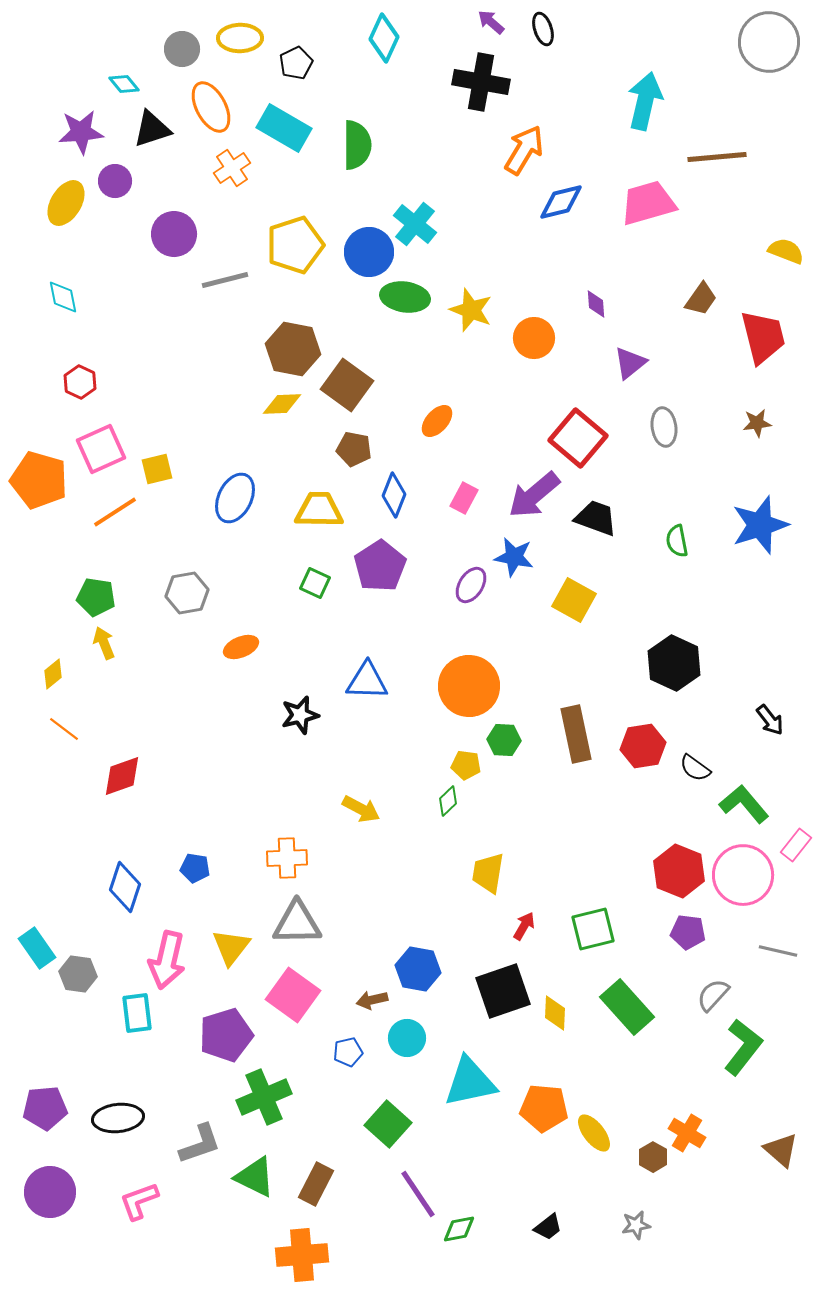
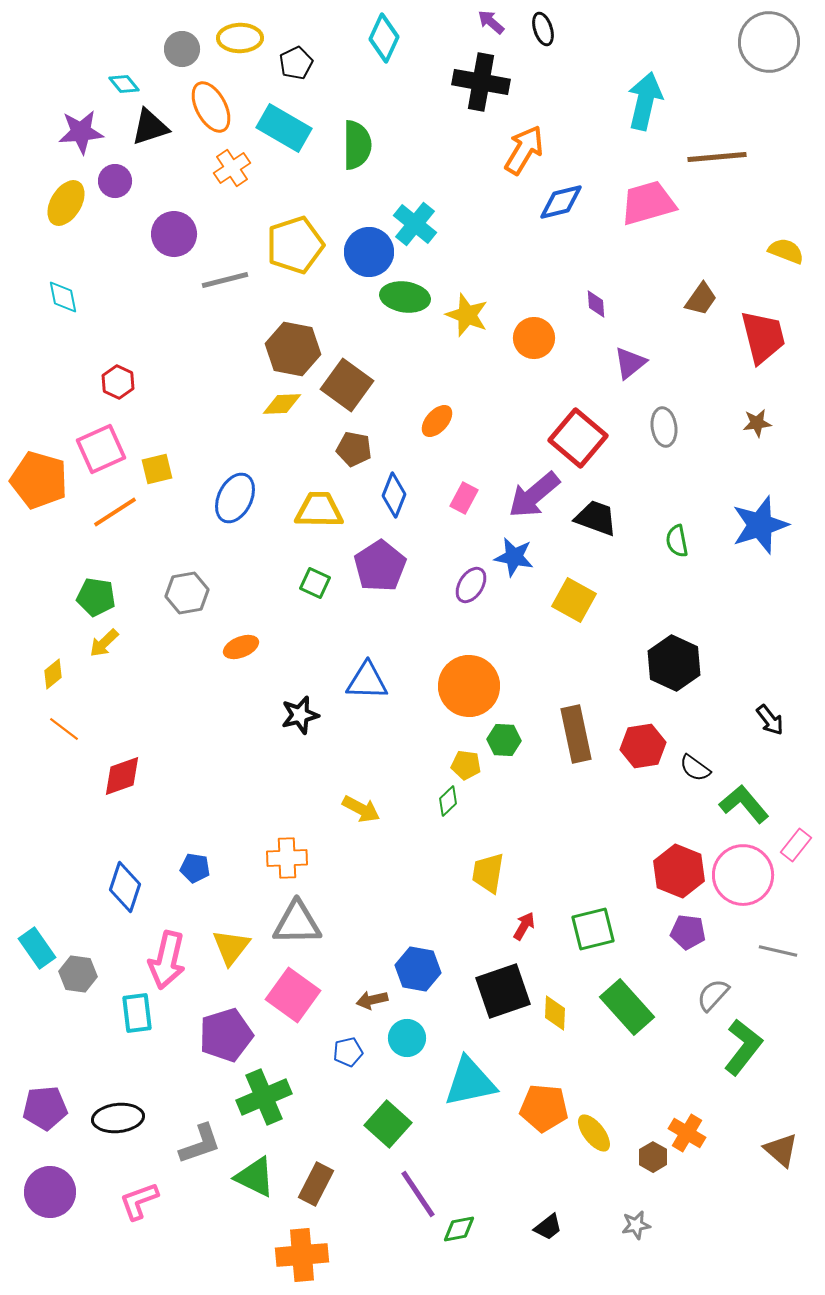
black triangle at (152, 129): moved 2 px left, 2 px up
yellow star at (471, 310): moved 4 px left, 5 px down
red hexagon at (80, 382): moved 38 px right
yellow arrow at (104, 643): rotated 112 degrees counterclockwise
